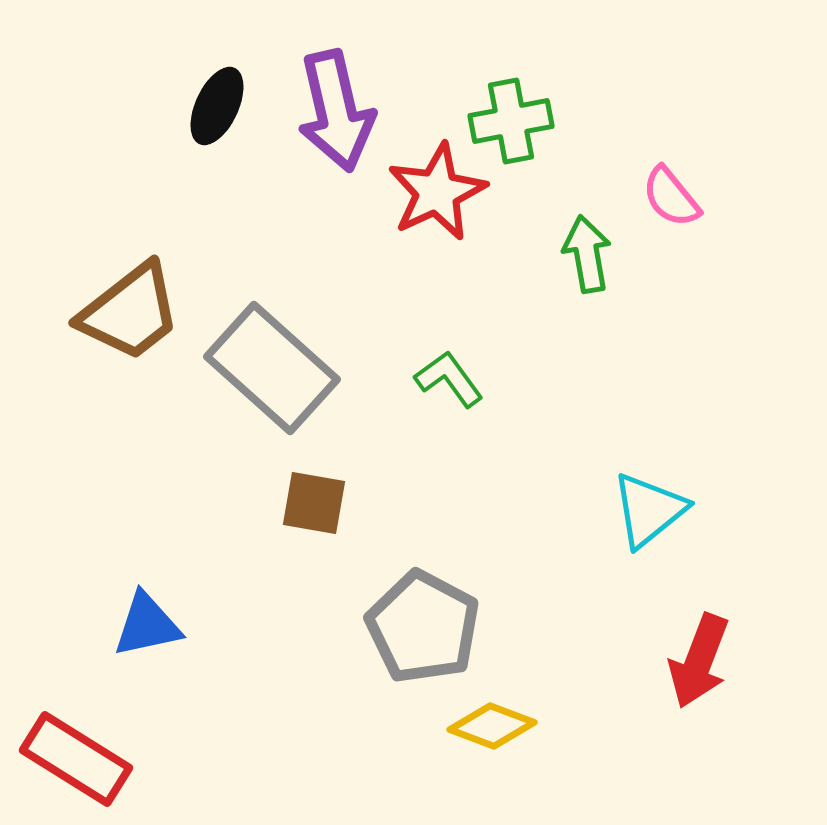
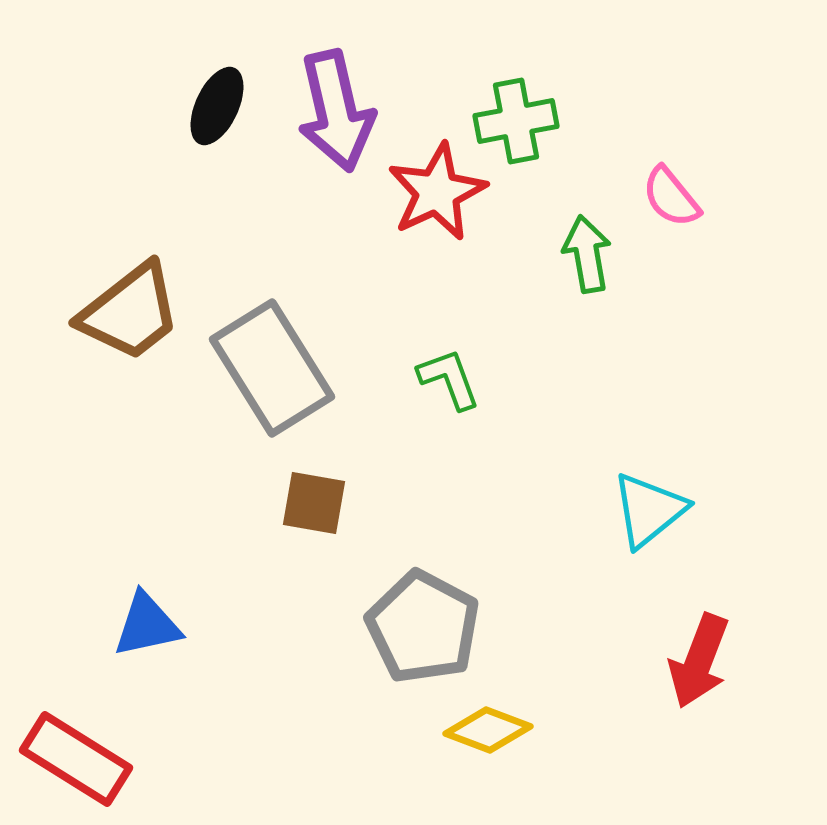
green cross: moved 5 px right
gray rectangle: rotated 16 degrees clockwise
green L-shape: rotated 16 degrees clockwise
yellow diamond: moved 4 px left, 4 px down
